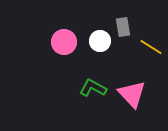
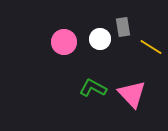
white circle: moved 2 px up
